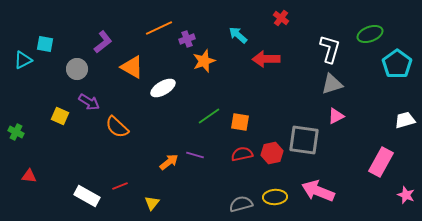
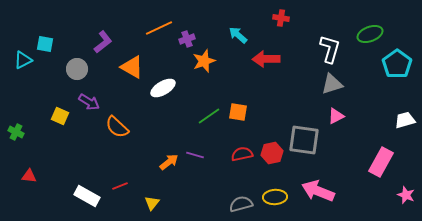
red cross: rotated 28 degrees counterclockwise
orange square: moved 2 px left, 10 px up
